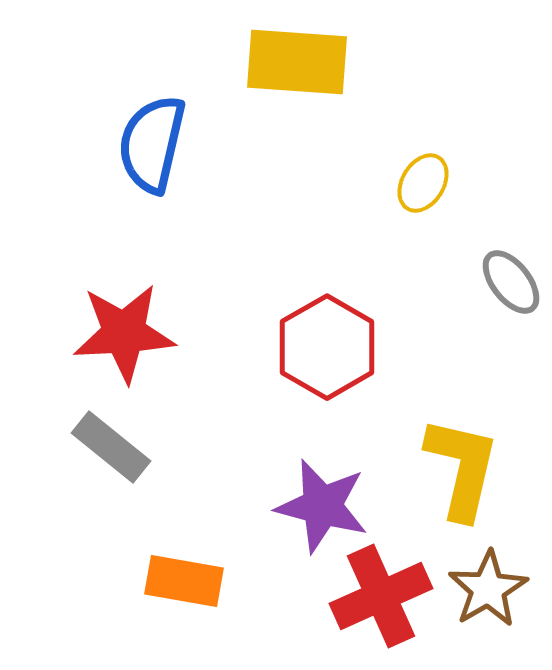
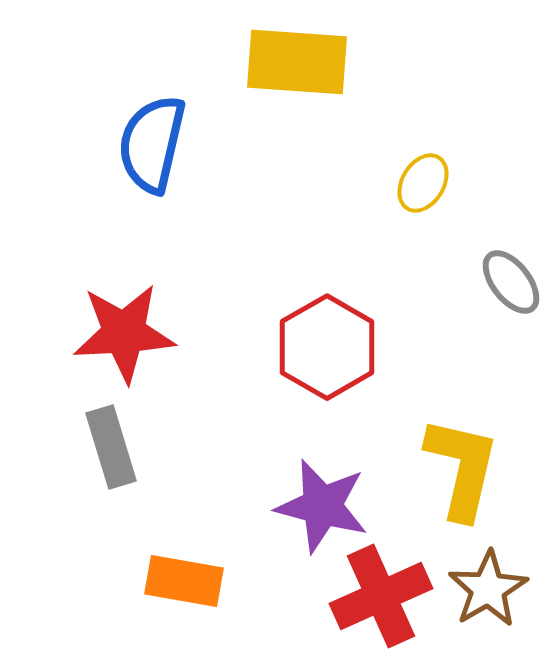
gray rectangle: rotated 34 degrees clockwise
